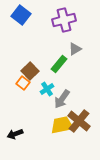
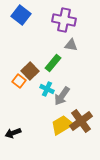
purple cross: rotated 25 degrees clockwise
gray triangle: moved 4 px left, 4 px up; rotated 40 degrees clockwise
green rectangle: moved 6 px left, 1 px up
orange square: moved 4 px left, 2 px up
cyan cross: rotated 32 degrees counterclockwise
gray arrow: moved 3 px up
brown cross: moved 2 px right; rotated 15 degrees clockwise
yellow trapezoid: rotated 20 degrees counterclockwise
black arrow: moved 2 px left, 1 px up
